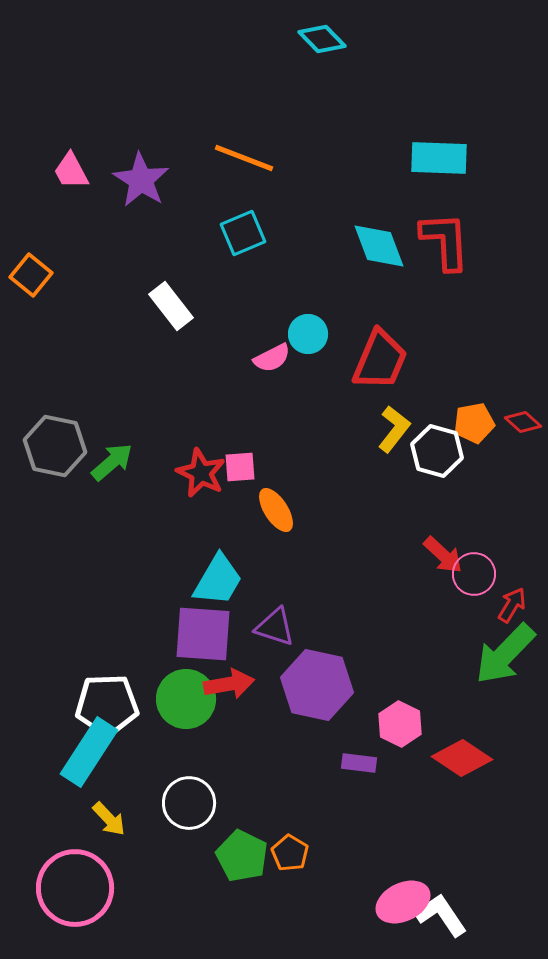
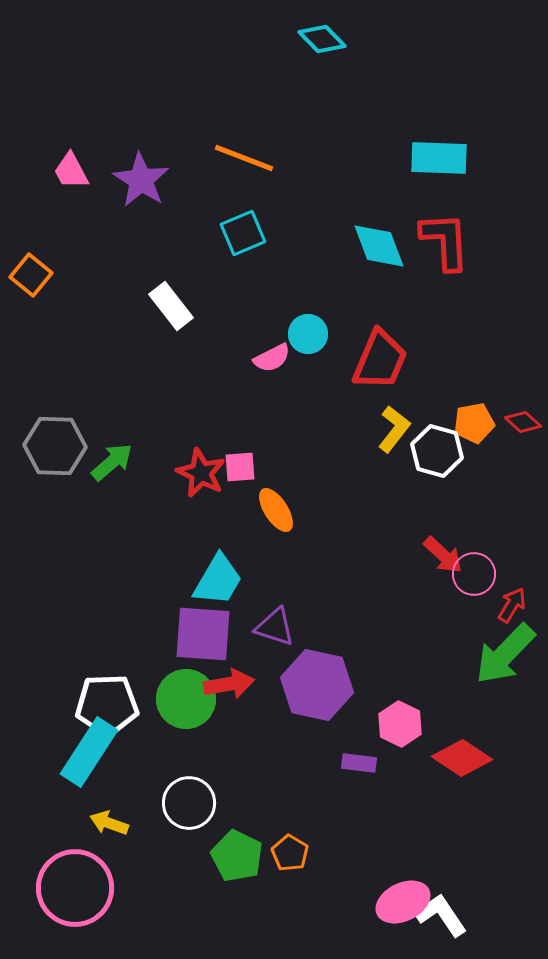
gray hexagon at (55, 446): rotated 10 degrees counterclockwise
yellow arrow at (109, 819): moved 4 px down; rotated 153 degrees clockwise
green pentagon at (242, 856): moved 5 px left
